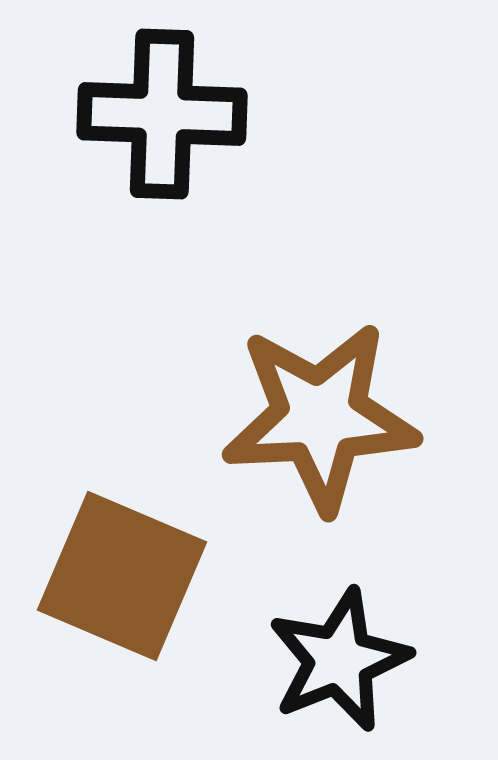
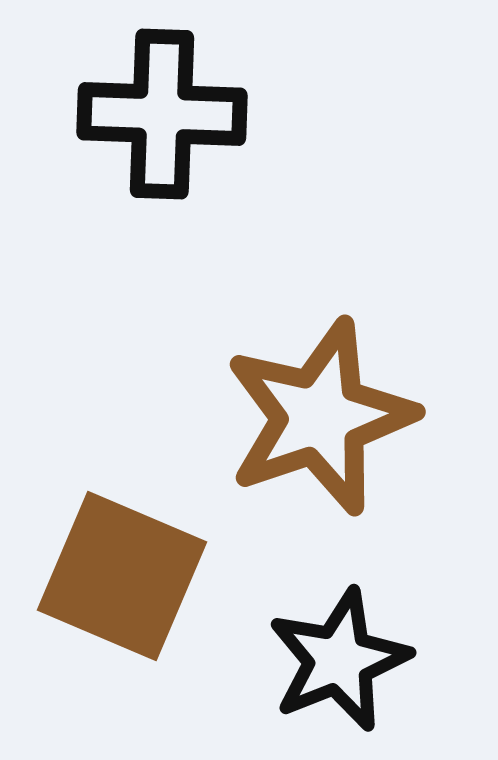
brown star: rotated 16 degrees counterclockwise
